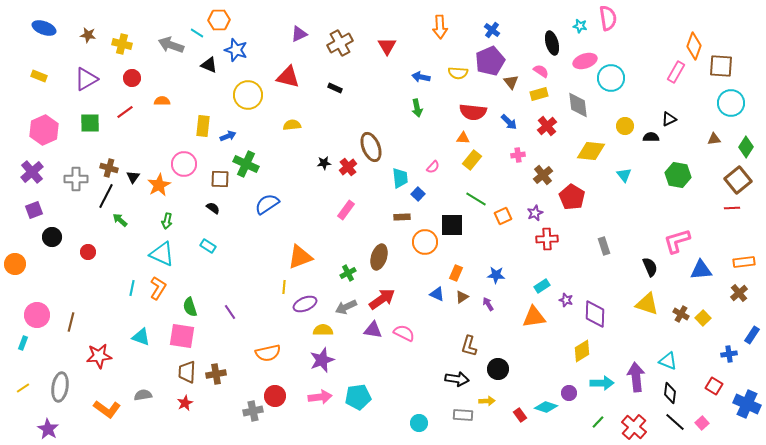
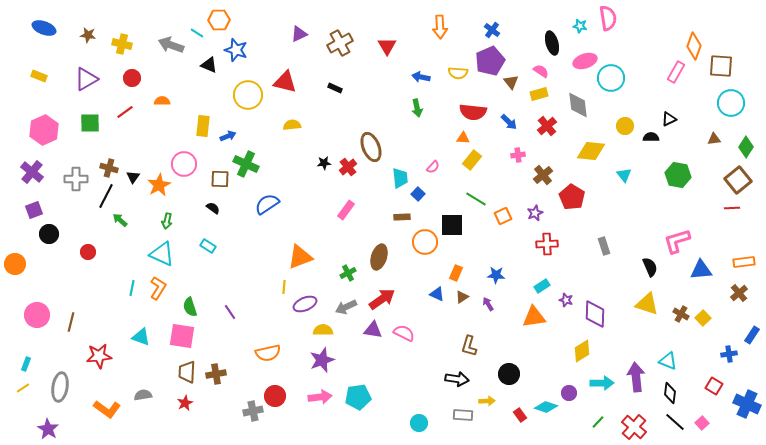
red triangle at (288, 77): moved 3 px left, 5 px down
purple cross at (32, 172): rotated 10 degrees counterclockwise
black circle at (52, 237): moved 3 px left, 3 px up
red cross at (547, 239): moved 5 px down
cyan rectangle at (23, 343): moved 3 px right, 21 px down
black circle at (498, 369): moved 11 px right, 5 px down
